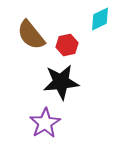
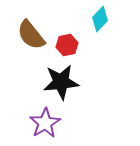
cyan diamond: rotated 20 degrees counterclockwise
